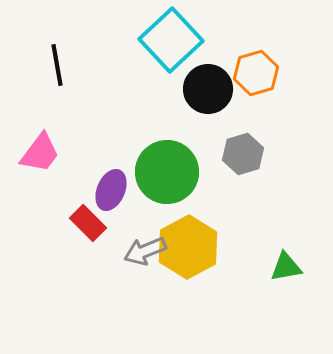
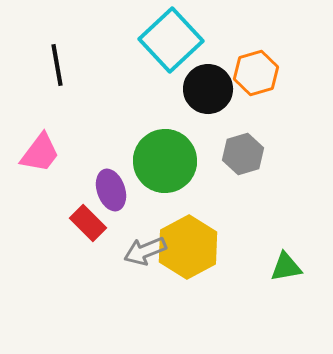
green circle: moved 2 px left, 11 px up
purple ellipse: rotated 42 degrees counterclockwise
